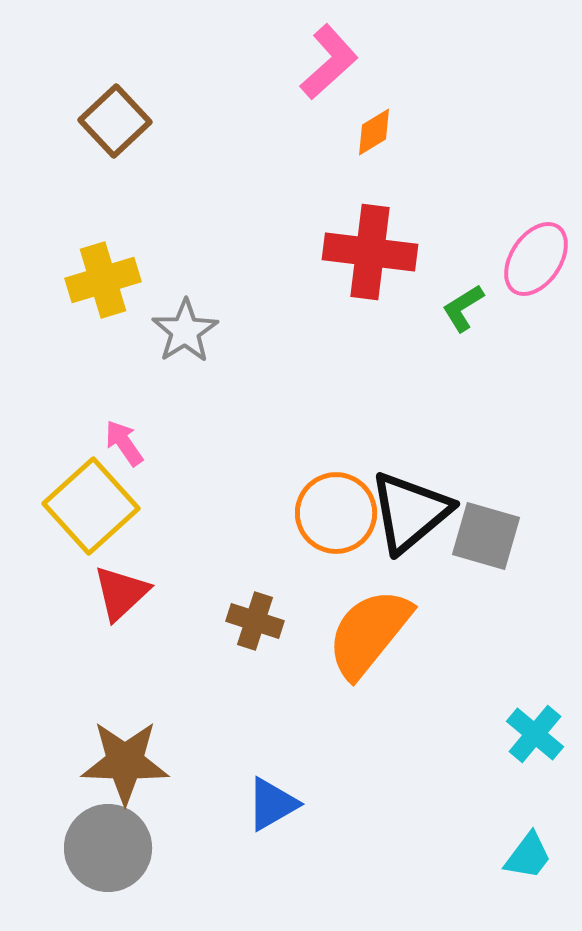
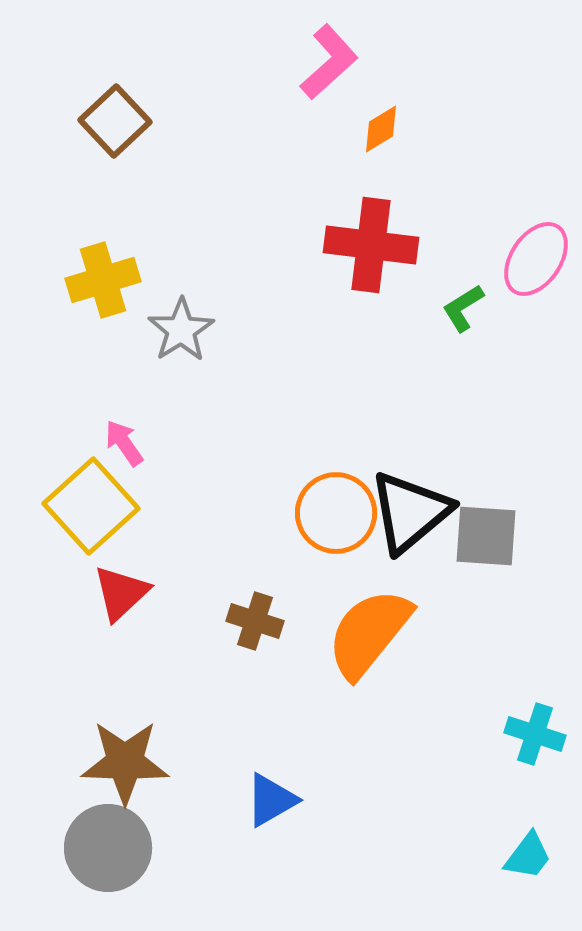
orange diamond: moved 7 px right, 3 px up
red cross: moved 1 px right, 7 px up
gray star: moved 4 px left, 1 px up
gray square: rotated 12 degrees counterclockwise
cyan cross: rotated 22 degrees counterclockwise
blue triangle: moved 1 px left, 4 px up
